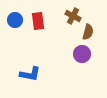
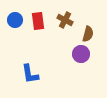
brown cross: moved 8 px left, 4 px down
brown semicircle: moved 2 px down
purple circle: moved 1 px left
blue L-shape: rotated 70 degrees clockwise
